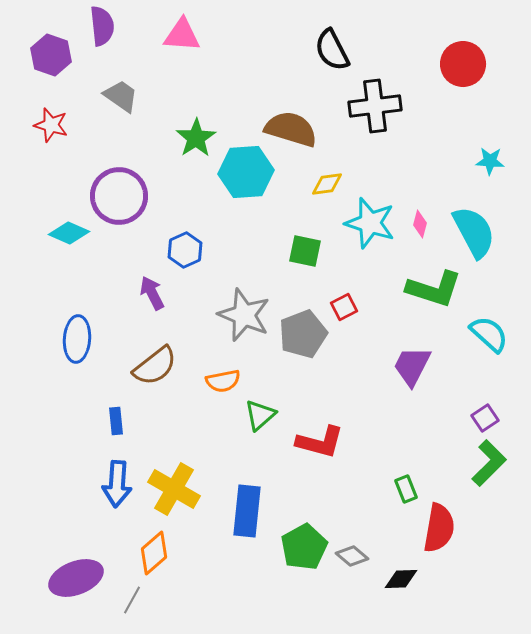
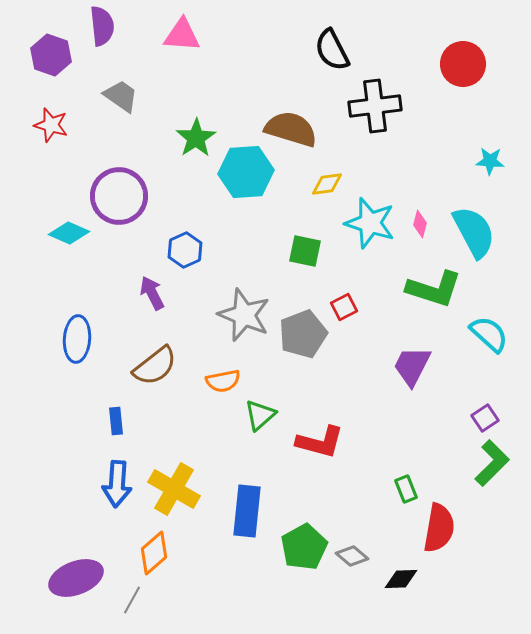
green L-shape at (489, 463): moved 3 px right
